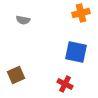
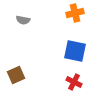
orange cross: moved 6 px left
blue square: moved 1 px left, 1 px up
red cross: moved 9 px right, 2 px up
